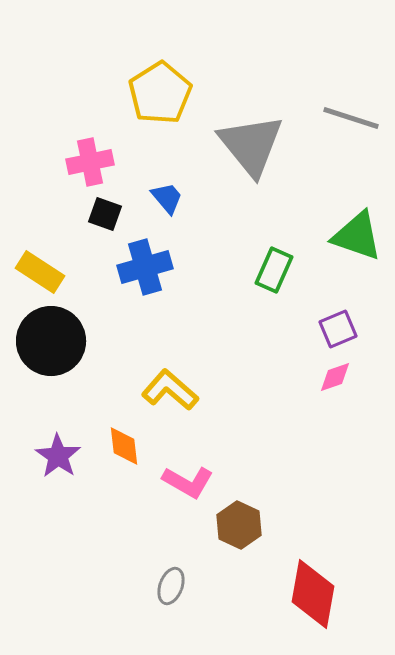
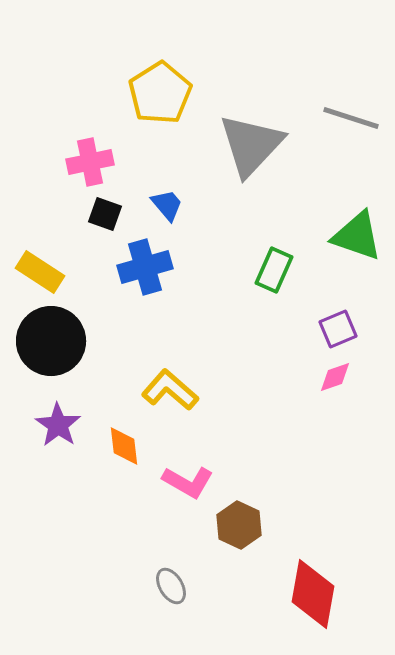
gray triangle: rotated 22 degrees clockwise
blue trapezoid: moved 7 px down
purple star: moved 31 px up
gray ellipse: rotated 51 degrees counterclockwise
